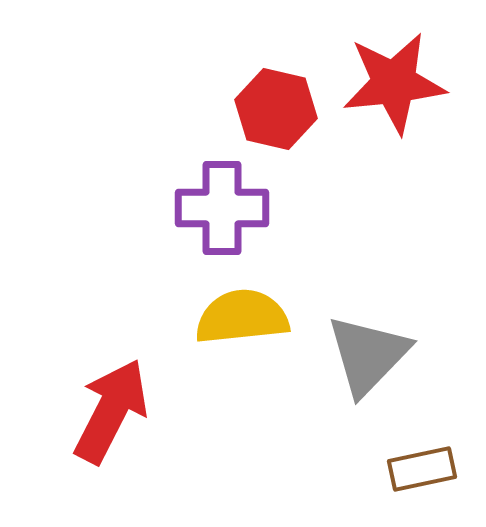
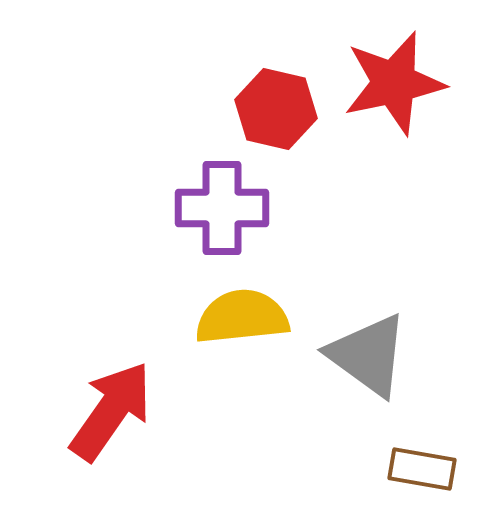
red star: rotated 6 degrees counterclockwise
gray triangle: rotated 38 degrees counterclockwise
red arrow: rotated 8 degrees clockwise
brown rectangle: rotated 22 degrees clockwise
